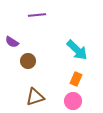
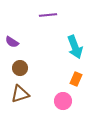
purple line: moved 11 px right
cyan arrow: moved 2 px left, 3 px up; rotated 25 degrees clockwise
brown circle: moved 8 px left, 7 px down
brown triangle: moved 15 px left, 3 px up
pink circle: moved 10 px left
